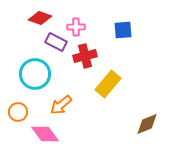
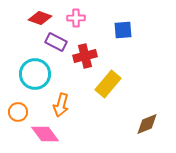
pink cross: moved 9 px up
orange arrow: rotated 35 degrees counterclockwise
